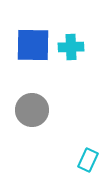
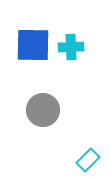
gray circle: moved 11 px right
cyan rectangle: rotated 20 degrees clockwise
